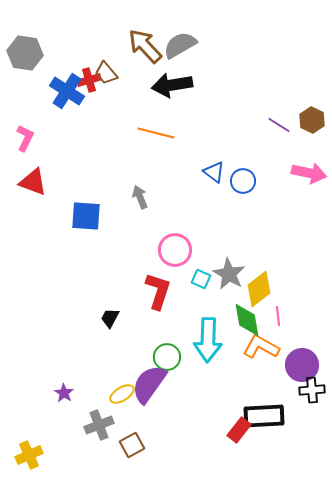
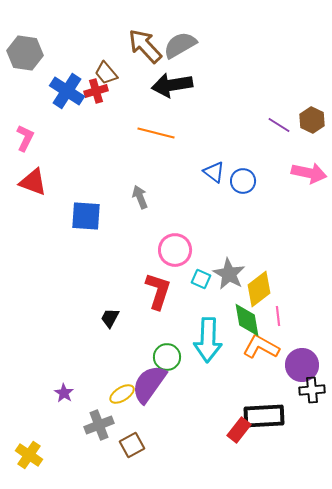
red cross: moved 7 px right, 11 px down
yellow cross: rotated 32 degrees counterclockwise
